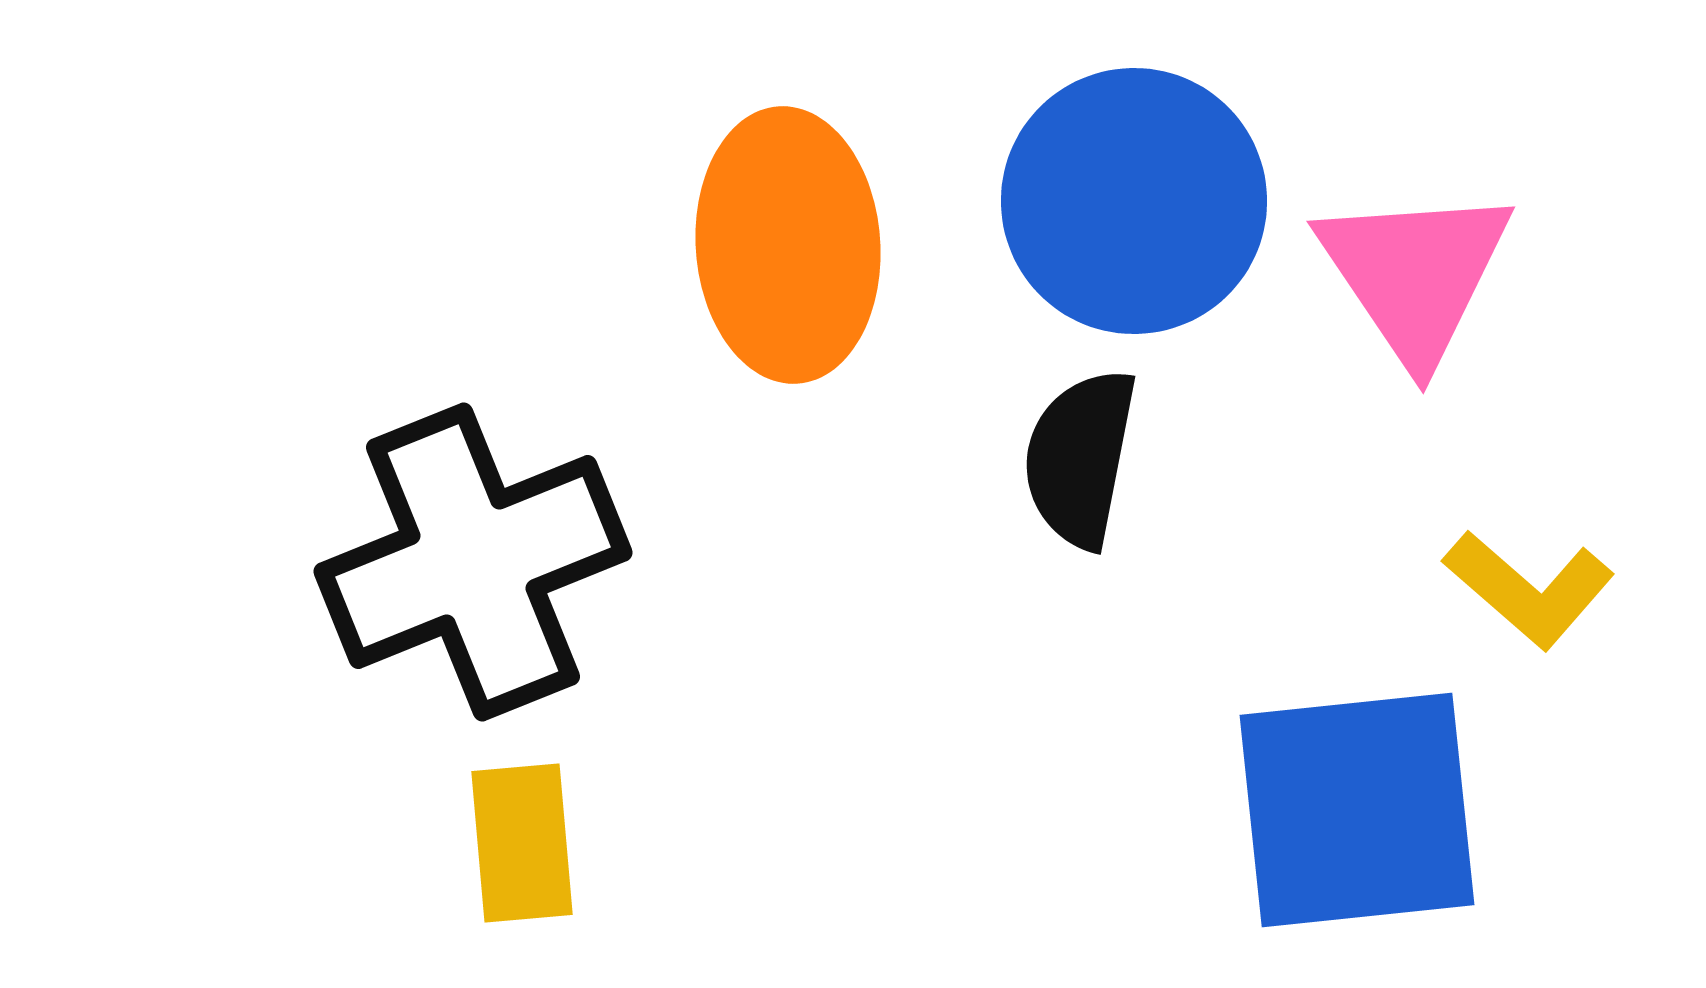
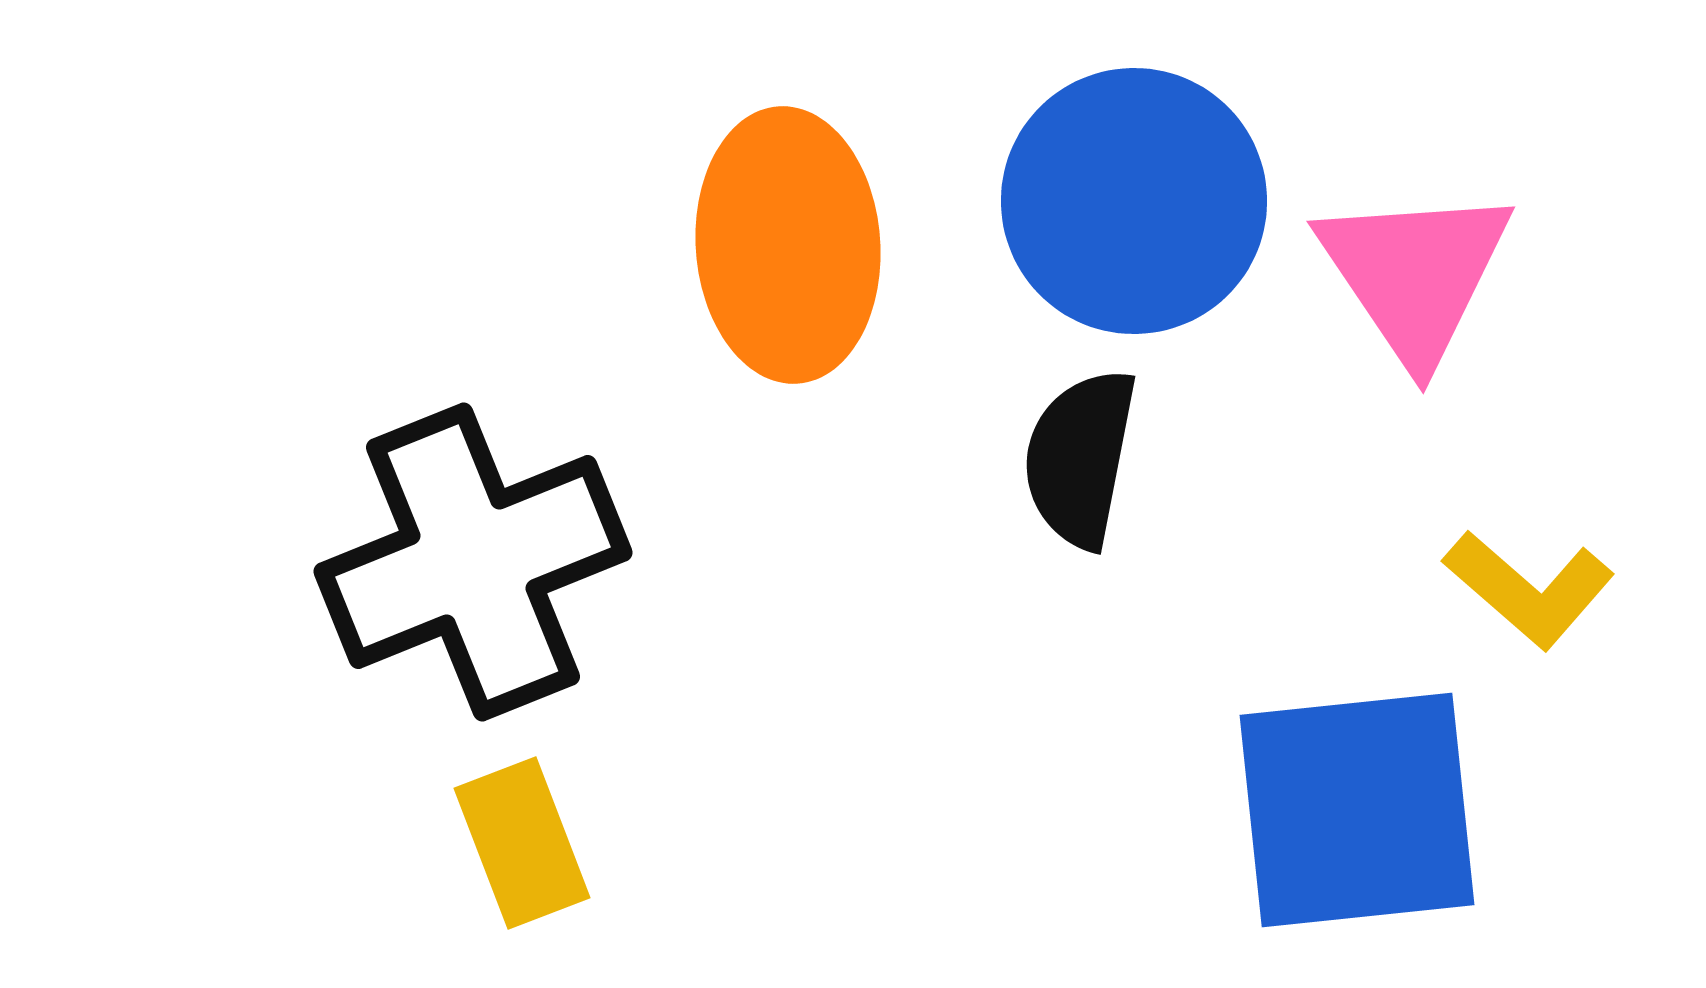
yellow rectangle: rotated 16 degrees counterclockwise
